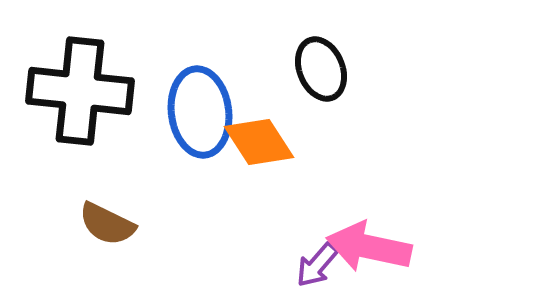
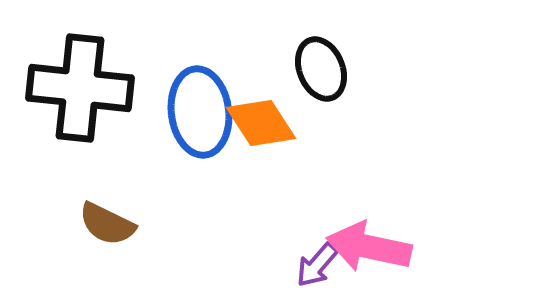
black cross: moved 3 px up
orange diamond: moved 2 px right, 19 px up
